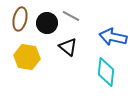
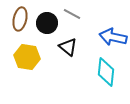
gray line: moved 1 px right, 2 px up
